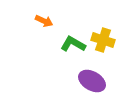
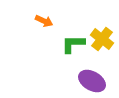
yellow cross: moved 1 px left, 1 px up; rotated 20 degrees clockwise
green L-shape: rotated 30 degrees counterclockwise
